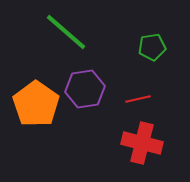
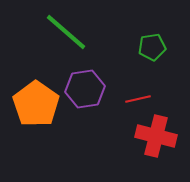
red cross: moved 14 px right, 7 px up
